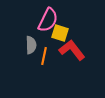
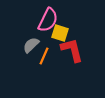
gray semicircle: rotated 132 degrees counterclockwise
red L-shape: rotated 24 degrees clockwise
orange line: rotated 12 degrees clockwise
